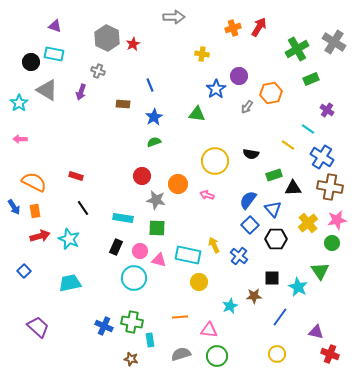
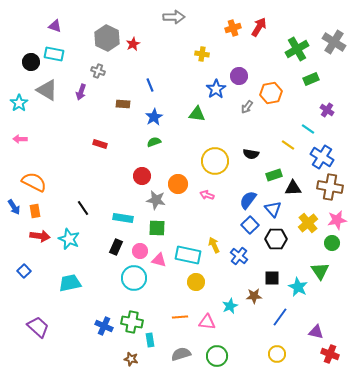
red rectangle at (76, 176): moved 24 px right, 32 px up
red arrow at (40, 236): rotated 24 degrees clockwise
yellow circle at (199, 282): moved 3 px left
pink triangle at (209, 330): moved 2 px left, 8 px up
